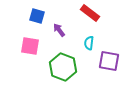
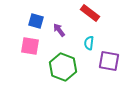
blue square: moved 1 px left, 5 px down
